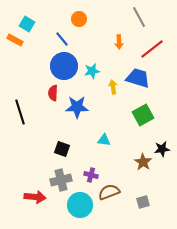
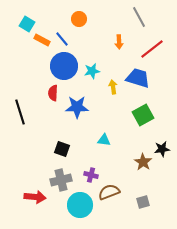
orange rectangle: moved 27 px right
